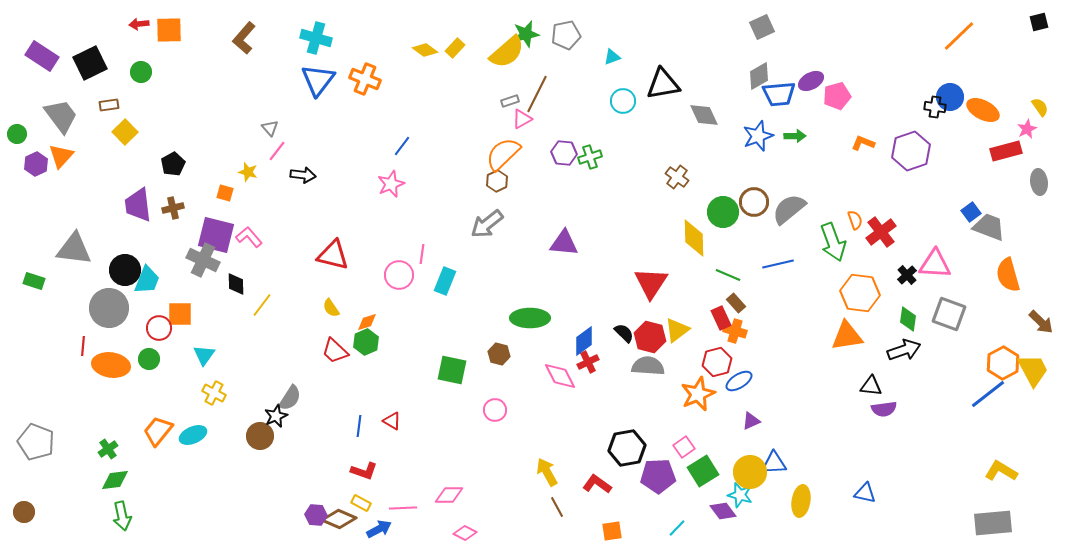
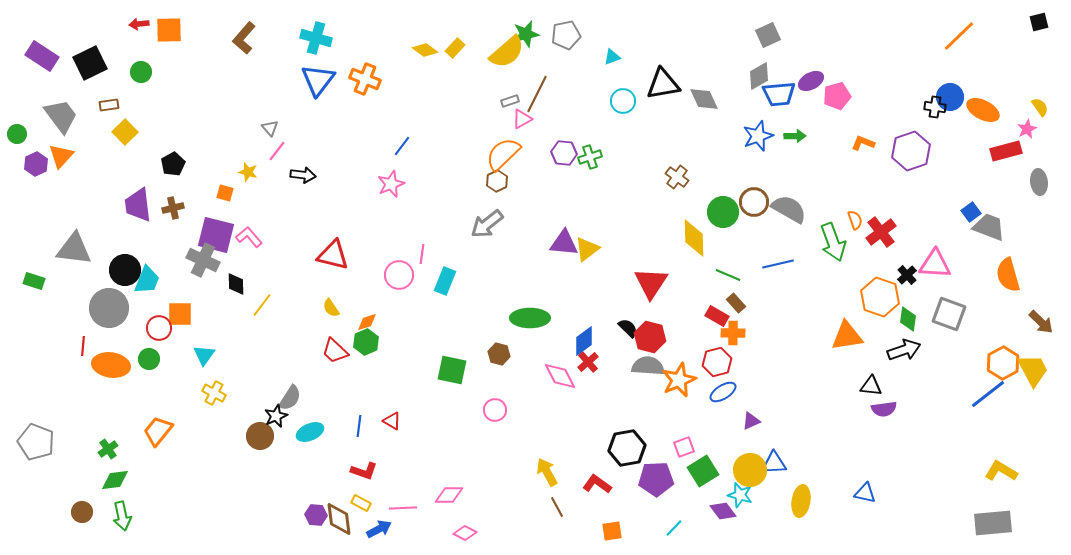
gray square at (762, 27): moved 6 px right, 8 px down
gray diamond at (704, 115): moved 16 px up
gray semicircle at (789, 209): rotated 69 degrees clockwise
orange hexagon at (860, 293): moved 20 px right, 4 px down; rotated 12 degrees clockwise
red rectangle at (721, 318): moved 4 px left, 2 px up; rotated 35 degrees counterclockwise
yellow triangle at (677, 330): moved 90 px left, 81 px up
orange cross at (735, 331): moved 2 px left, 2 px down; rotated 15 degrees counterclockwise
black semicircle at (624, 333): moved 4 px right, 5 px up
red cross at (588, 362): rotated 15 degrees counterclockwise
blue ellipse at (739, 381): moved 16 px left, 11 px down
orange star at (698, 394): moved 19 px left, 14 px up
cyan ellipse at (193, 435): moved 117 px right, 3 px up
pink square at (684, 447): rotated 15 degrees clockwise
yellow circle at (750, 472): moved 2 px up
purple pentagon at (658, 476): moved 2 px left, 3 px down
brown circle at (24, 512): moved 58 px right
brown diamond at (339, 519): rotated 60 degrees clockwise
cyan line at (677, 528): moved 3 px left
